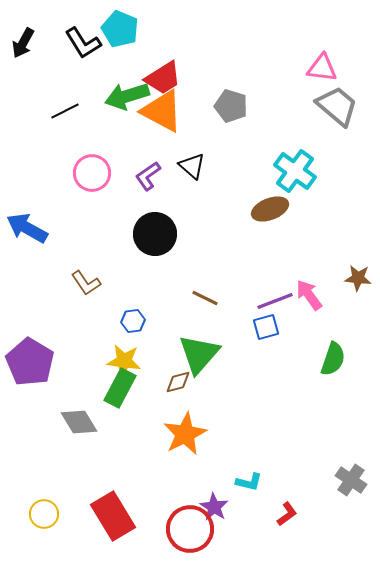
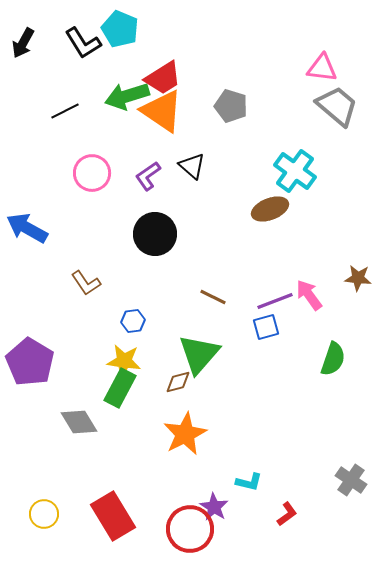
orange triangle: rotated 6 degrees clockwise
brown line: moved 8 px right, 1 px up
